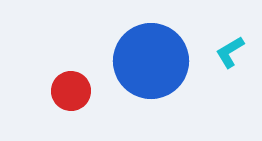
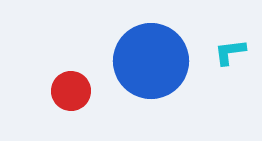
cyan L-shape: rotated 24 degrees clockwise
